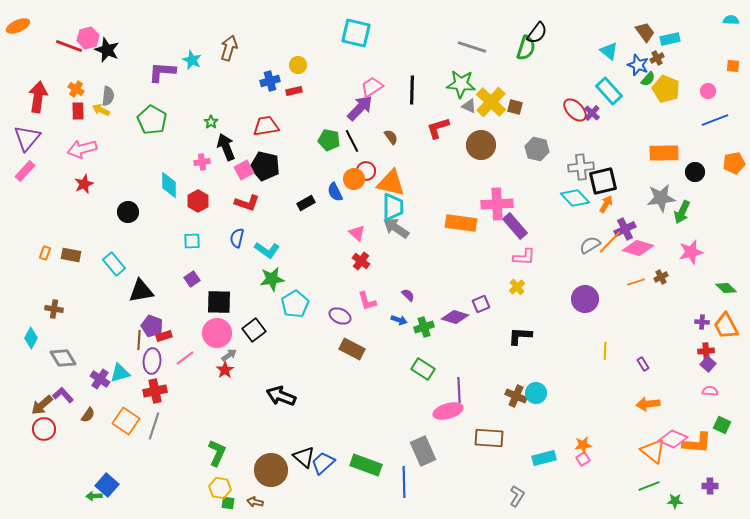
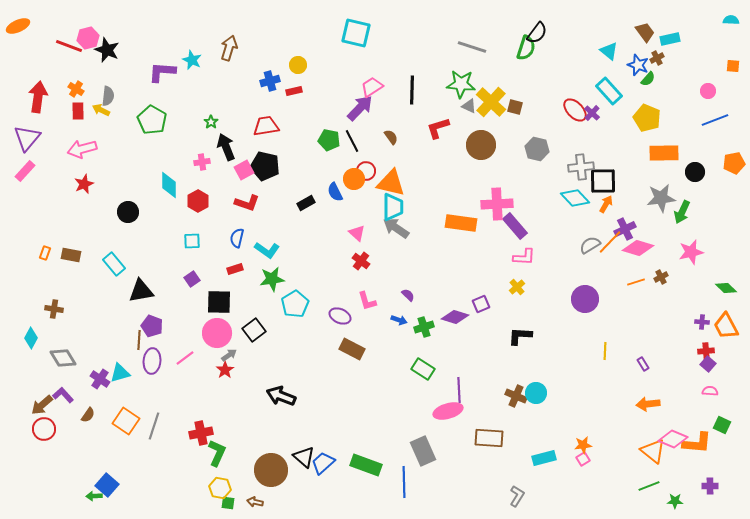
yellow pentagon at (666, 89): moved 19 px left, 29 px down
black square at (603, 181): rotated 12 degrees clockwise
red rectangle at (164, 336): moved 71 px right, 67 px up
red cross at (155, 391): moved 46 px right, 42 px down
